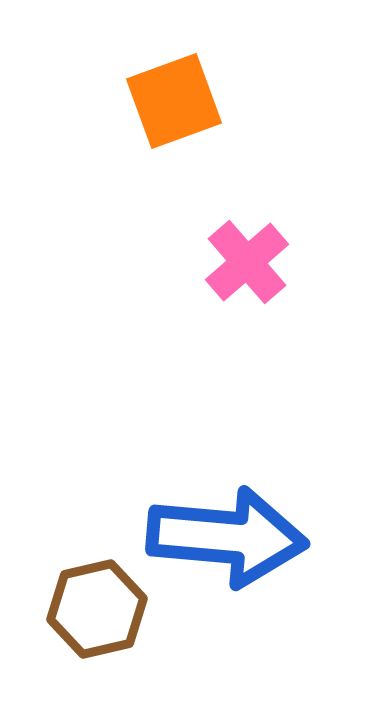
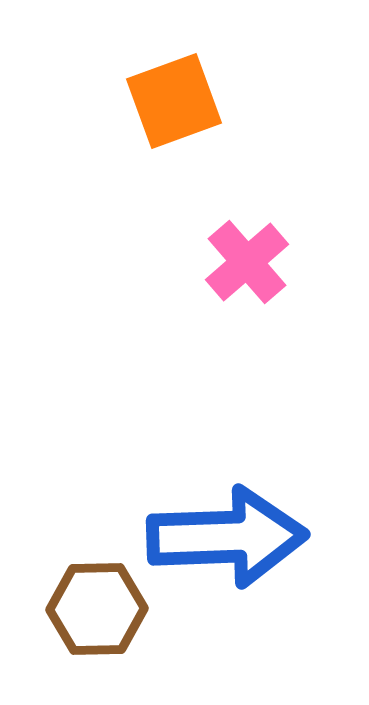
blue arrow: rotated 7 degrees counterclockwise
brown hexagon: rotated 12 degrees clockwise
